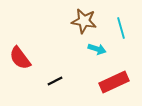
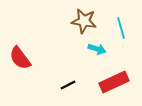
black line: moved 13 px right, 4 px down
